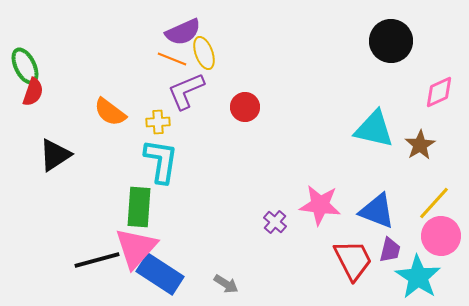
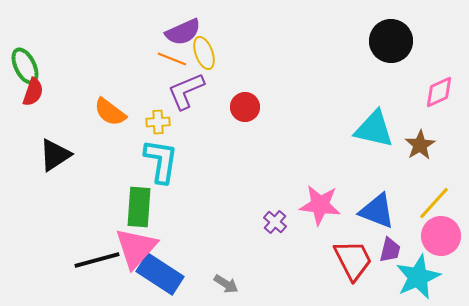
cyan star: rotated 15 degrees clockwise
